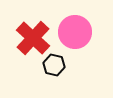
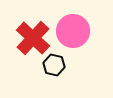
pink circle: moved 2 px left, 1 px up
